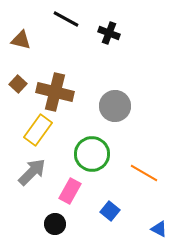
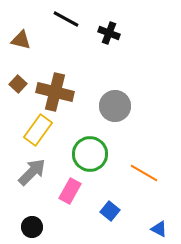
green circle: moved 2 px left
black circle: moved 23 px left, 3 px down
